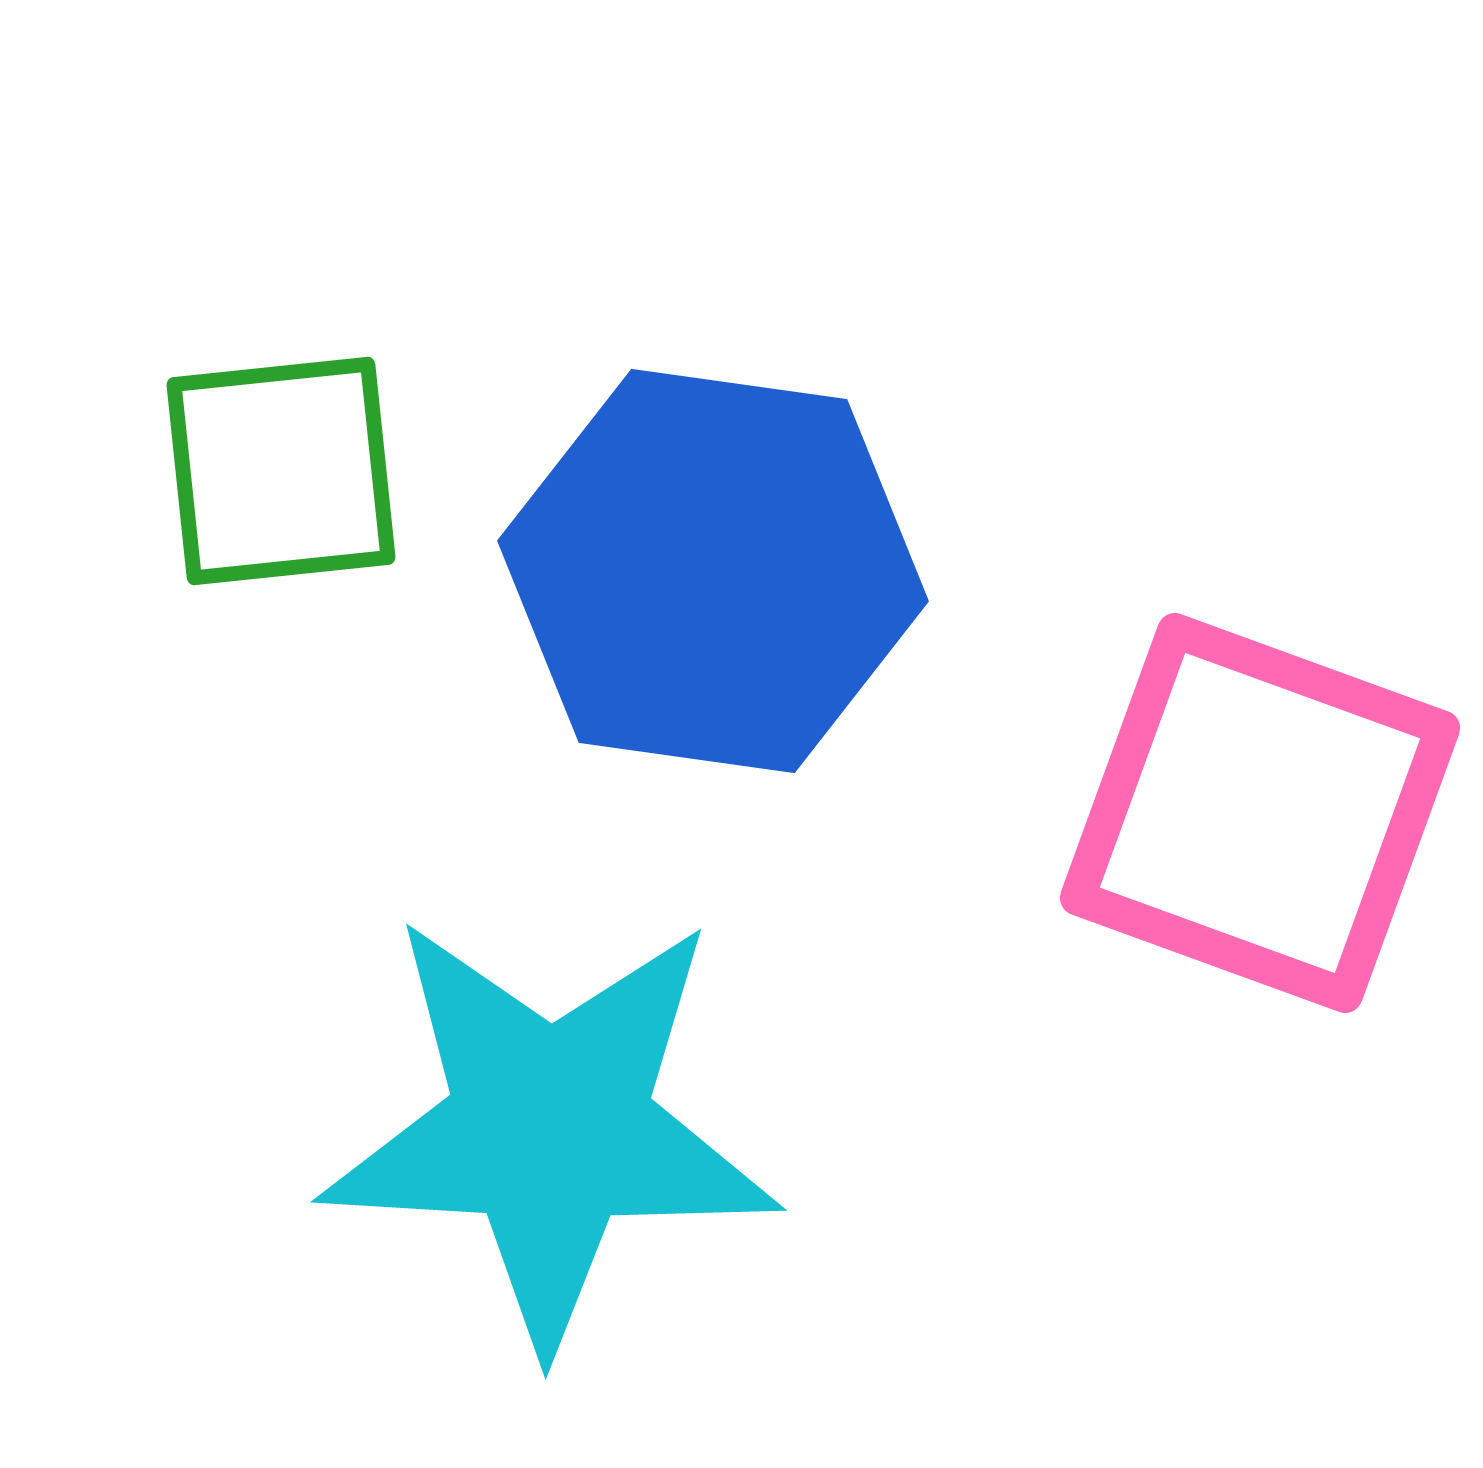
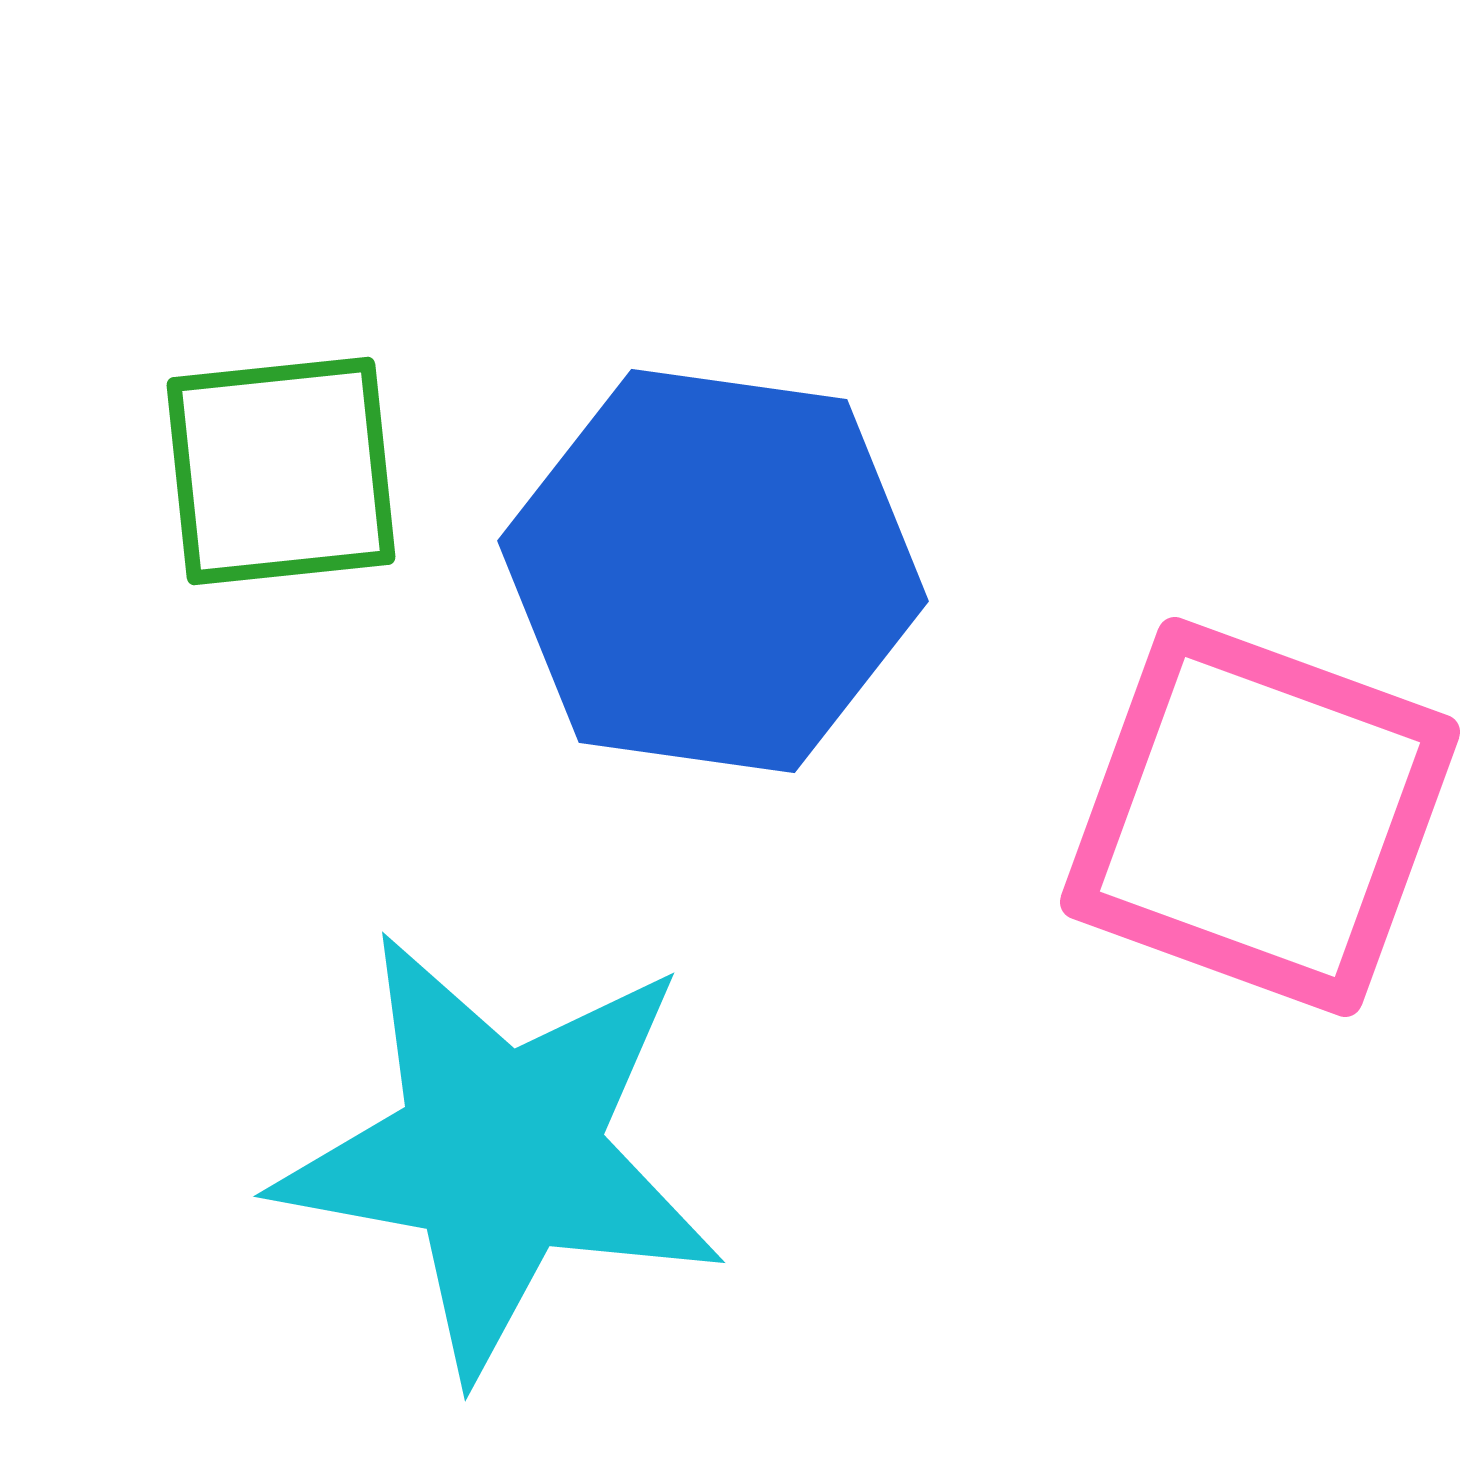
pink square: moved 4 px down
cyan star: moved 50 px left, 24 px down; rotated 7 degrees clockwise
